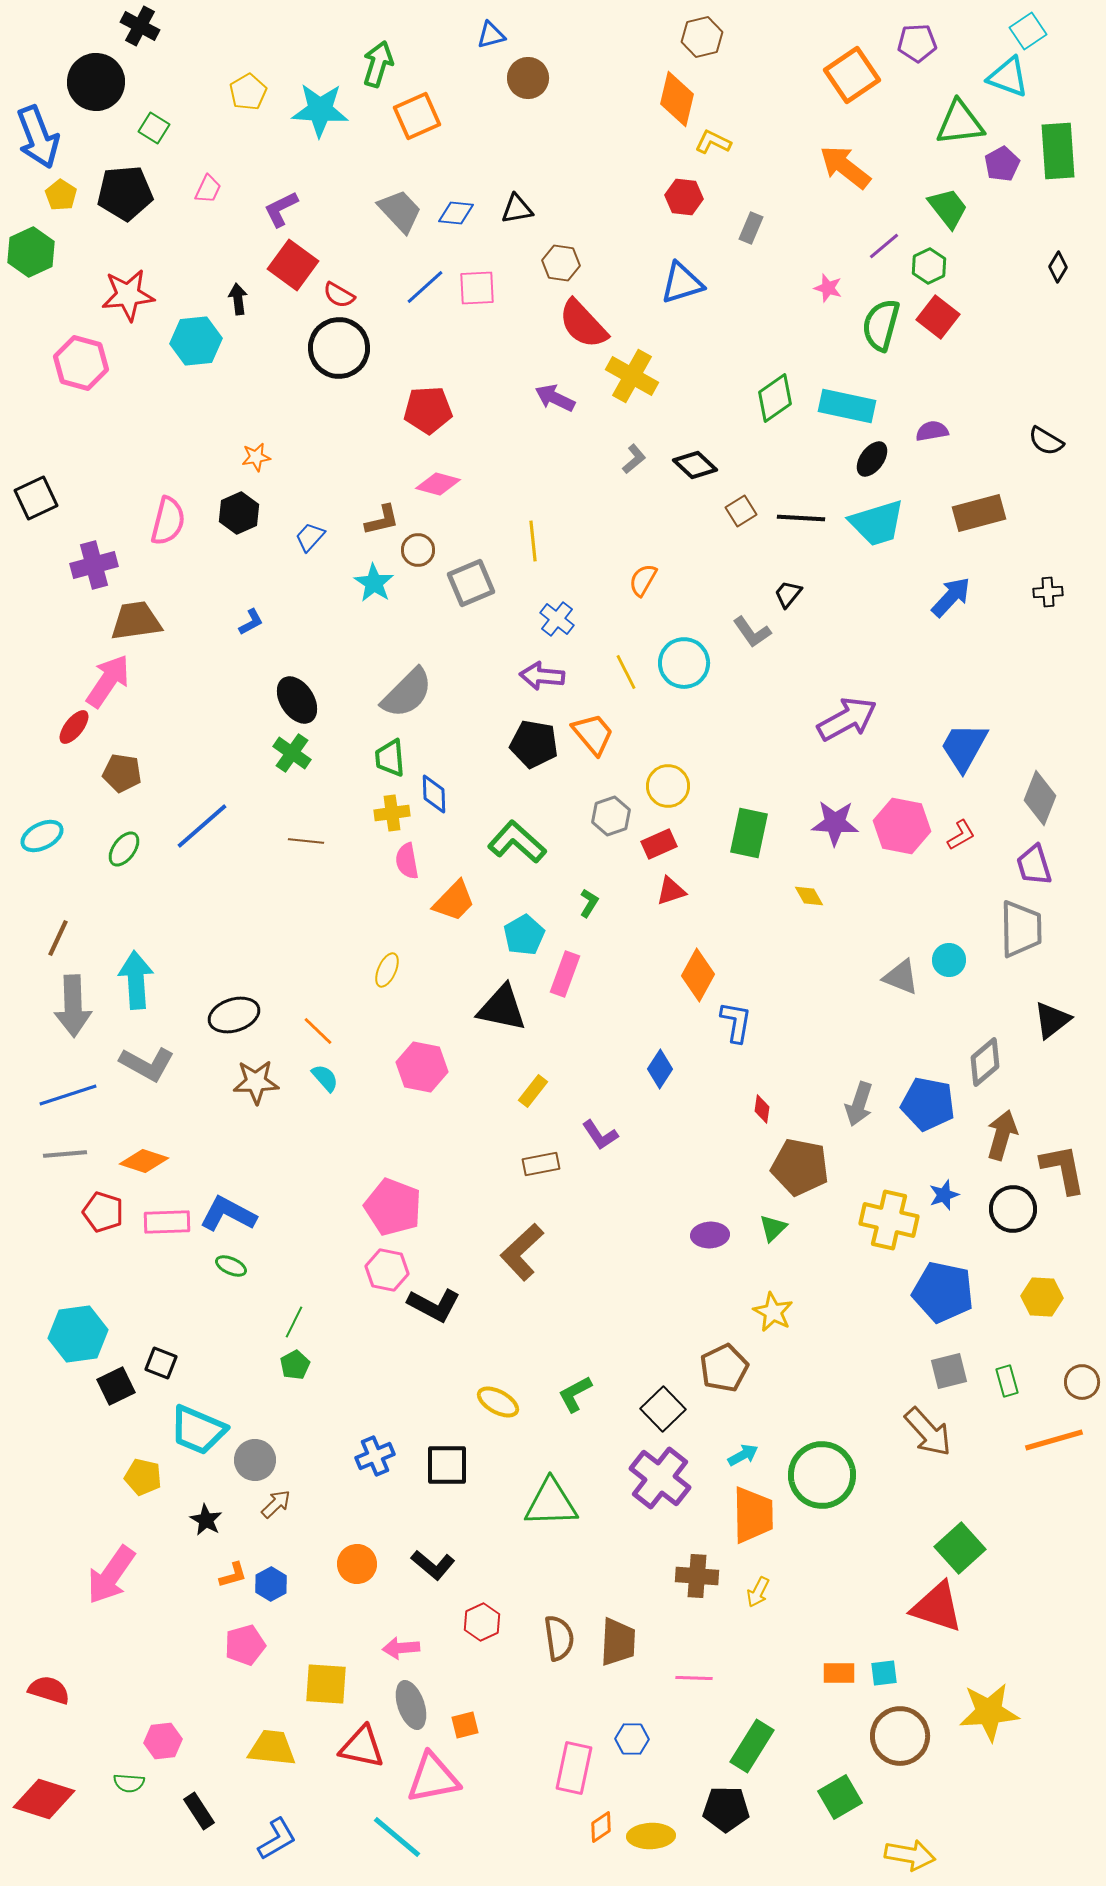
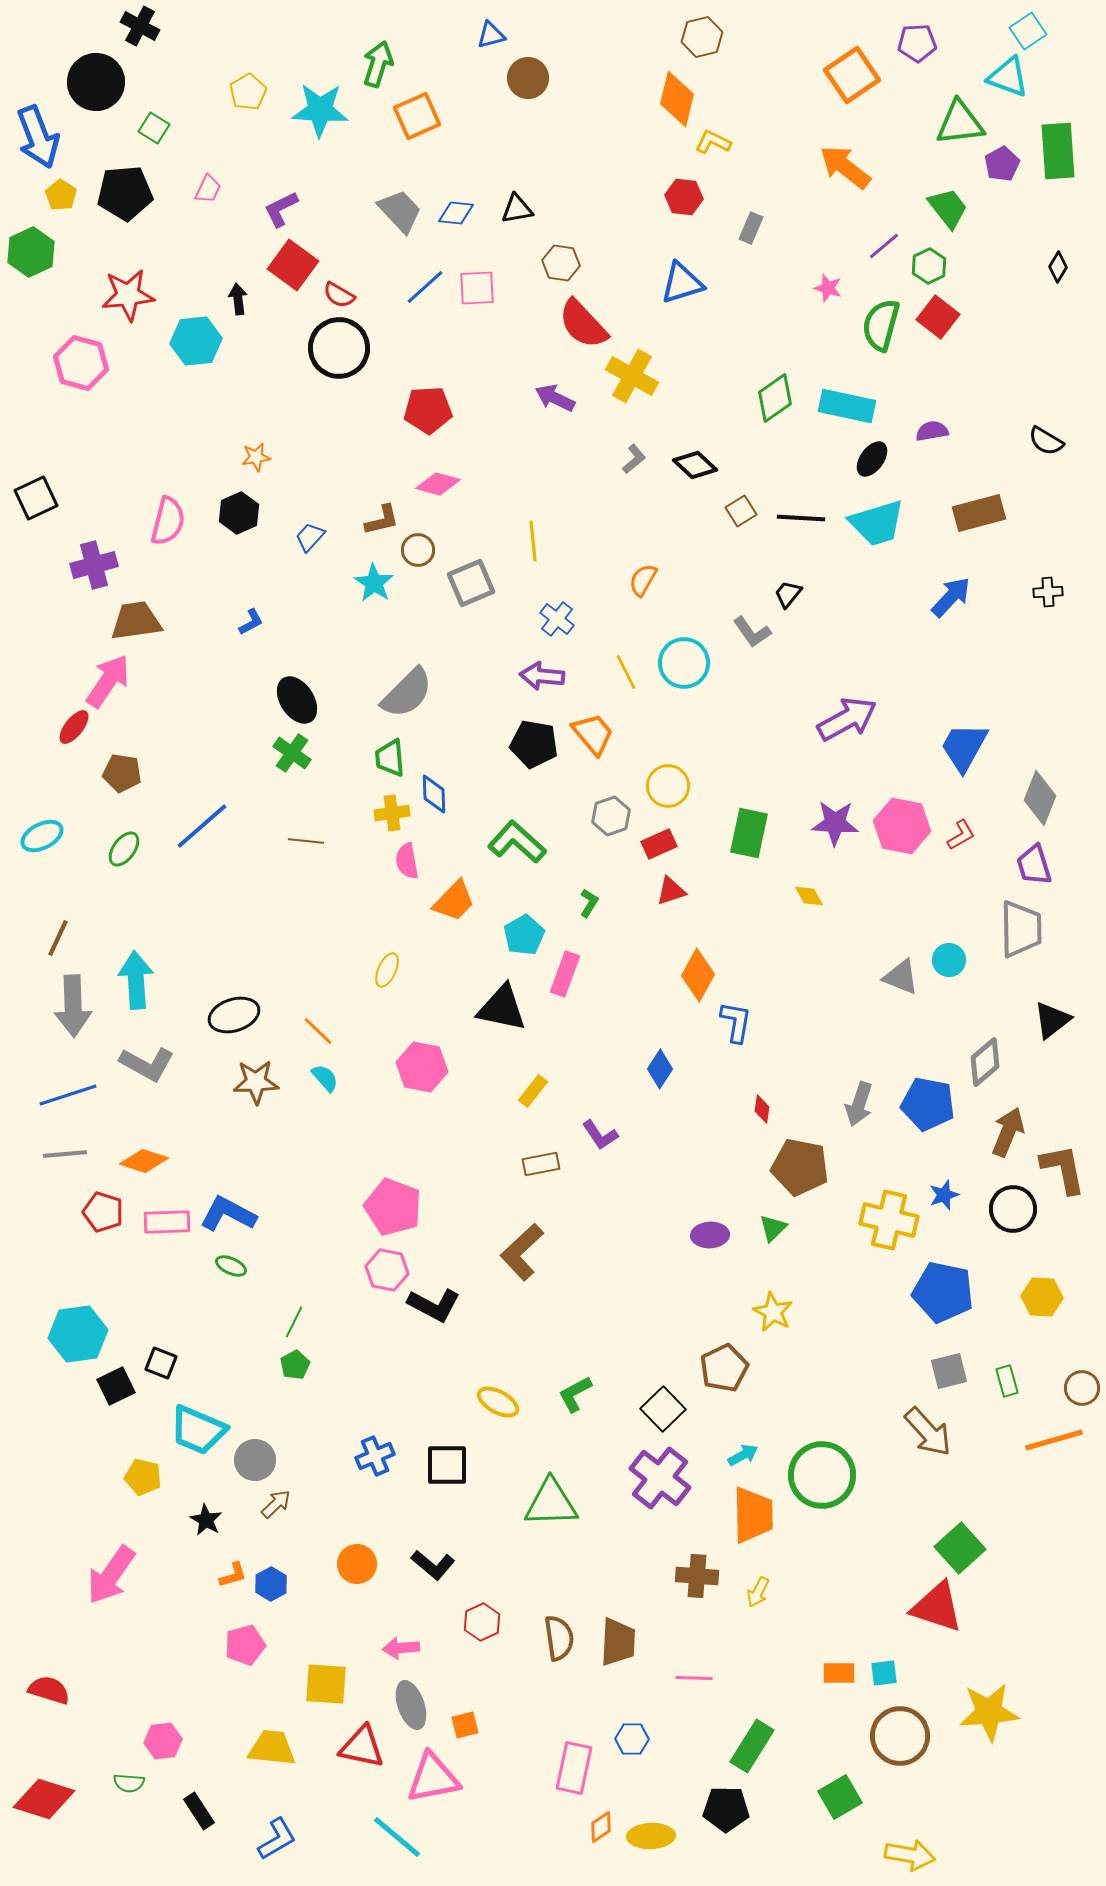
brown arrow at (1002, 1135): moved 6 px right, 3 px up; rotated 6 degrees clockwise
brown circle at (1082, 1382): moved 6 px down
